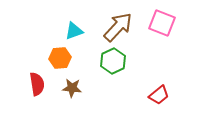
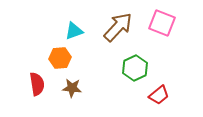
green hexagon: moved 22 px right, 7 px down
